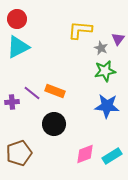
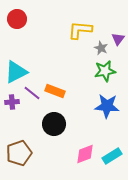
cyan triangle: moved 2 px left, 25 px down
